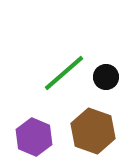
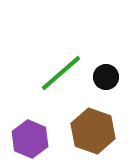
green line: moved 3 px left
purple hexagon: moved 4 px left, 2 px down
